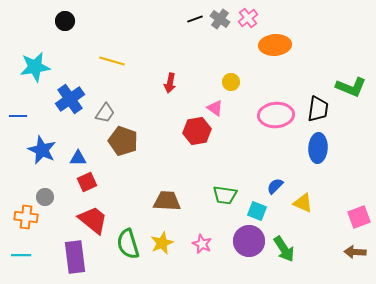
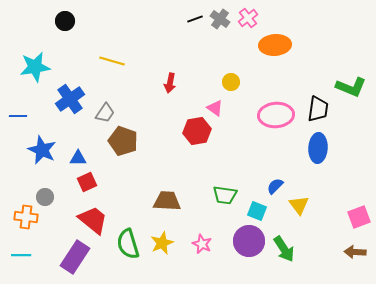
yellow triangle: moved 4 px left, 2 px down; rotated 30 degrees clockwise
purple rectangle: rotated 40 degrees clockwise
